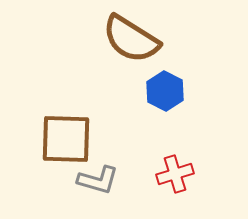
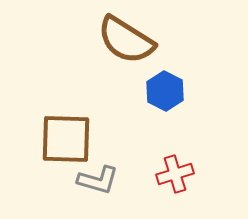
brown semicircle: moved 5 px left, 1 px down
